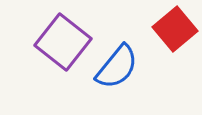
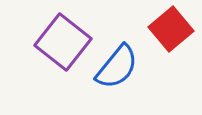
red square: moved 4 px left
